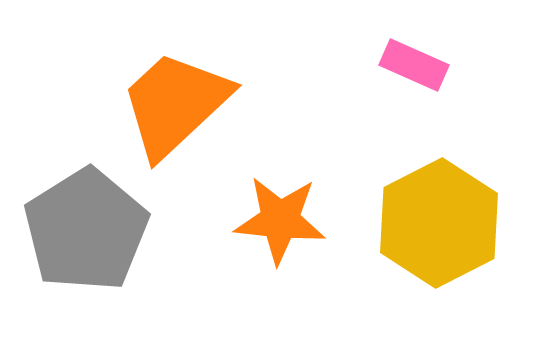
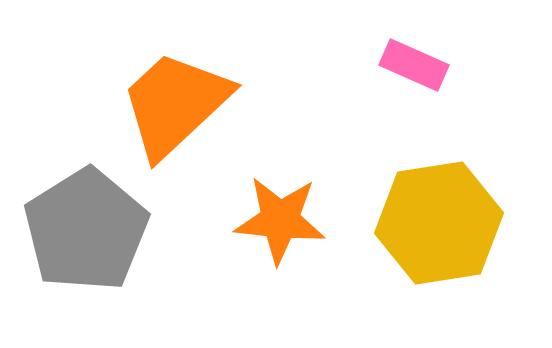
yellow hexagon: rotated 18 degrees clockwise
